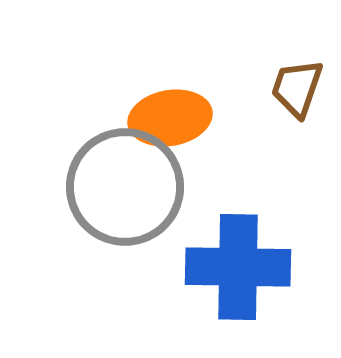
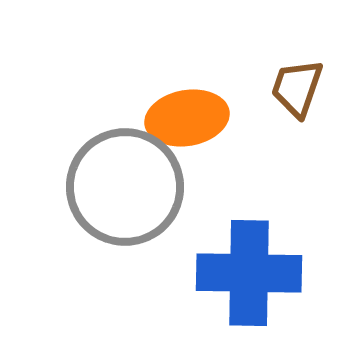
orange ellipse: moved 17 px right
blue cross: moved 11 px right, 6 px down
